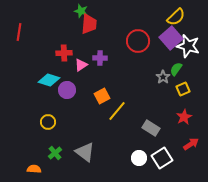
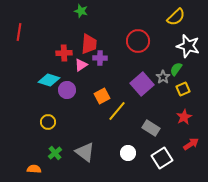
red trapezoid: moved 20 px down
purple square: moved 29 px left, 46 px down
white circle: moved 11 px left, 5 px up
